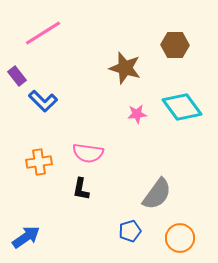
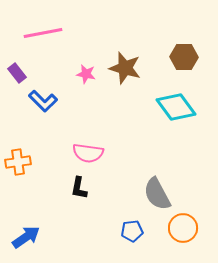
pink line: rotated 21 degrees clockwise
brown hexagon: moved 9 px right, 12 px down
purple rectangle: moved 3 px up
cyan diamond: moved 6 px left
pink star: moved 51 px left, 40 px up; rotated 18 degrees clockwise
orange cross: moved 21 px left
black L-shape: moved 2 px left, 1 px up
gray semicircle: rotated 116 degrees clockwise
blue pentagon: moved 2 px right; rotated 10 degrees clockwise
orange circle: moved 3 px right, 10 px up
